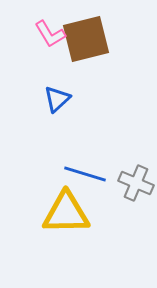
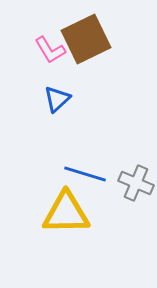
pink L-shape: moved 16 px down
brown square: rotated 12 degrees counterclockwise
